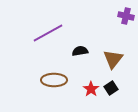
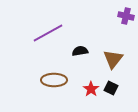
black square: rotated 32 degrees counterclockwise
